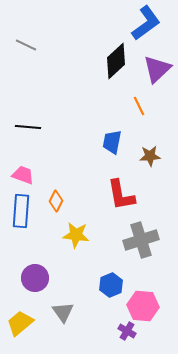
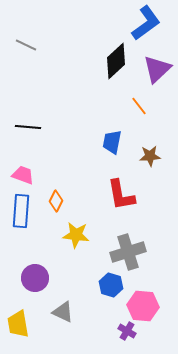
orange line: rotated 12 degrees counterclockwise
gray cross: moved 13 px left, 12 px down
blue hexagon: rotated 20 degrees counterclockwise
gray triangle: rotated 30 degrees counterclockwise
yellow trapezoid: moved 2 px left, 1 px down; rotated 60 degrees counterclockwise
